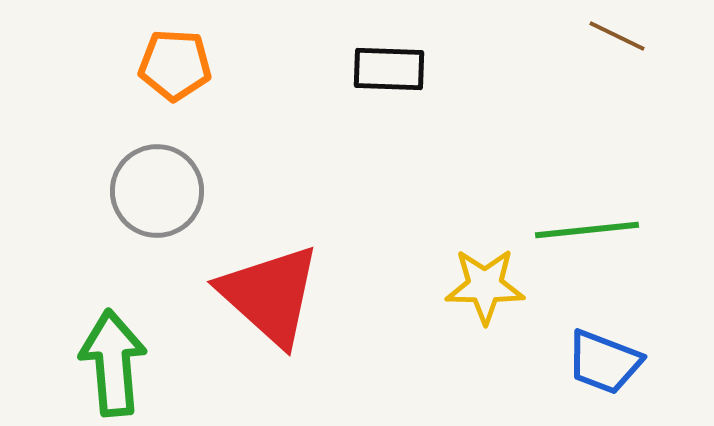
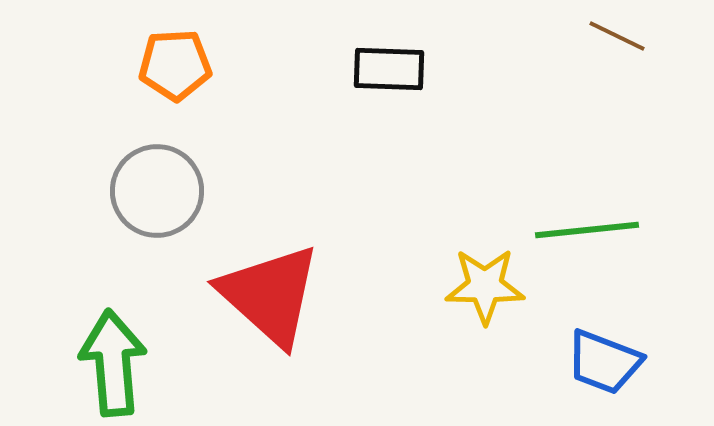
orange pentagon: rotated 6 degrees counterclockwise
